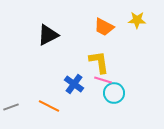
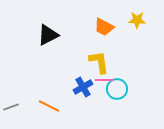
pink line: moved 1 px right; rotated 18 degrees counterclockwise
blue cross: moved 9 px right, 3 px down; rotated 24 degrees clockwise
cyan circle: moved 3 px right, 4 px up
